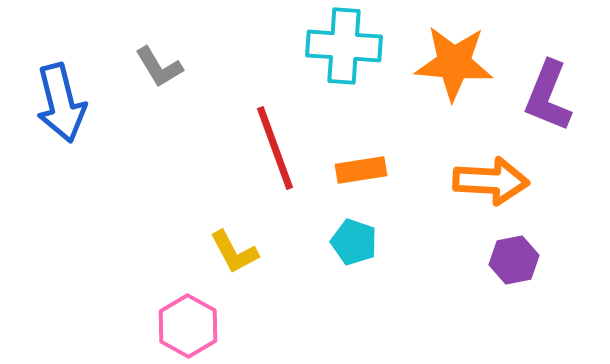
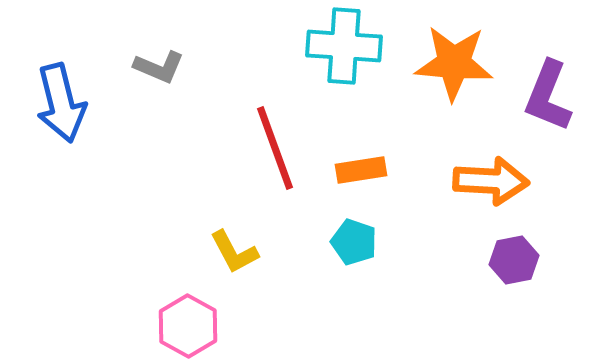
gray L-shape: rotated 36 degrees counterclockwise
